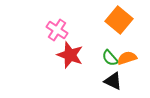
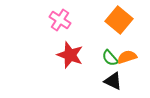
pink cross: moved 3 px right, 10 px up
orange semicircle: moved 1 px up
